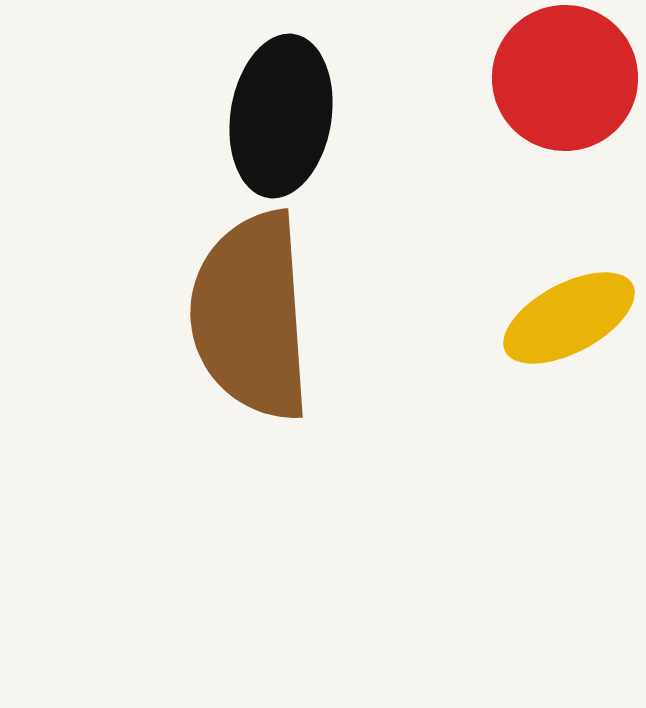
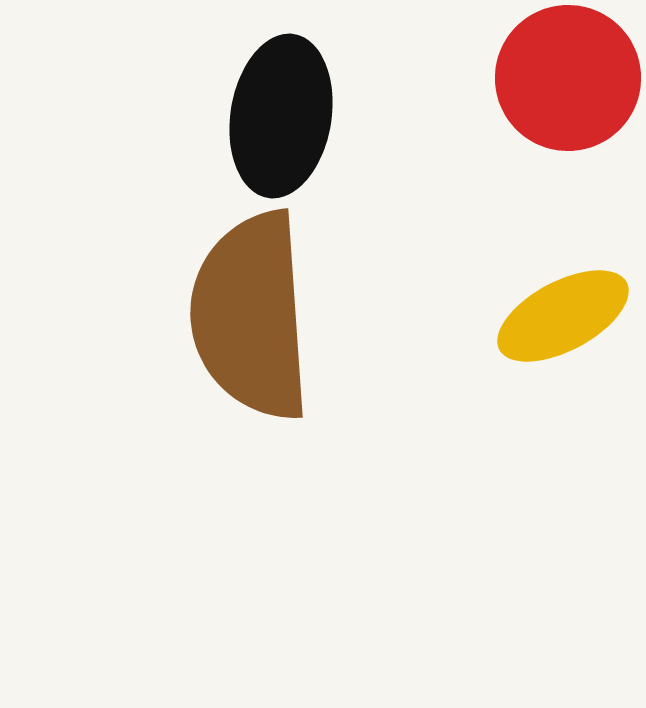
red circle: moved 3 px right
yellow ellipse: moved 6 px left, 2 px up
